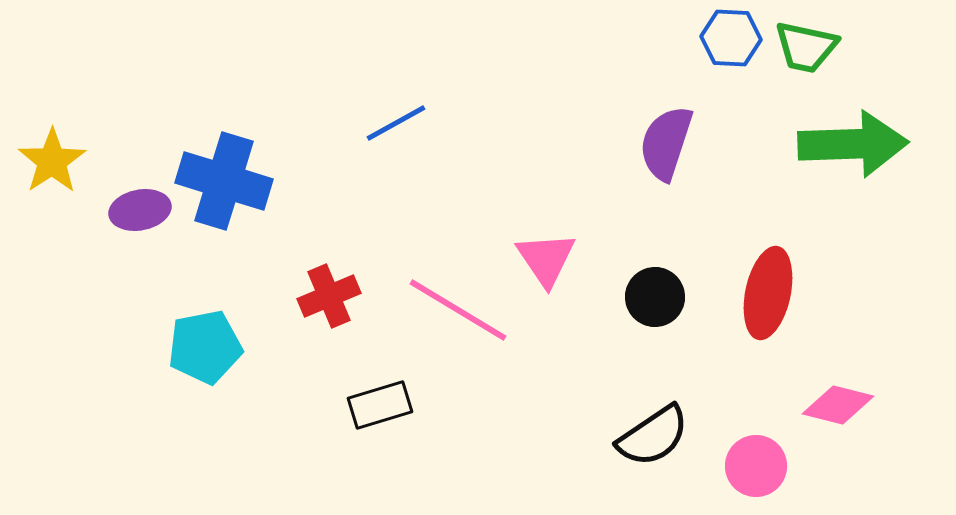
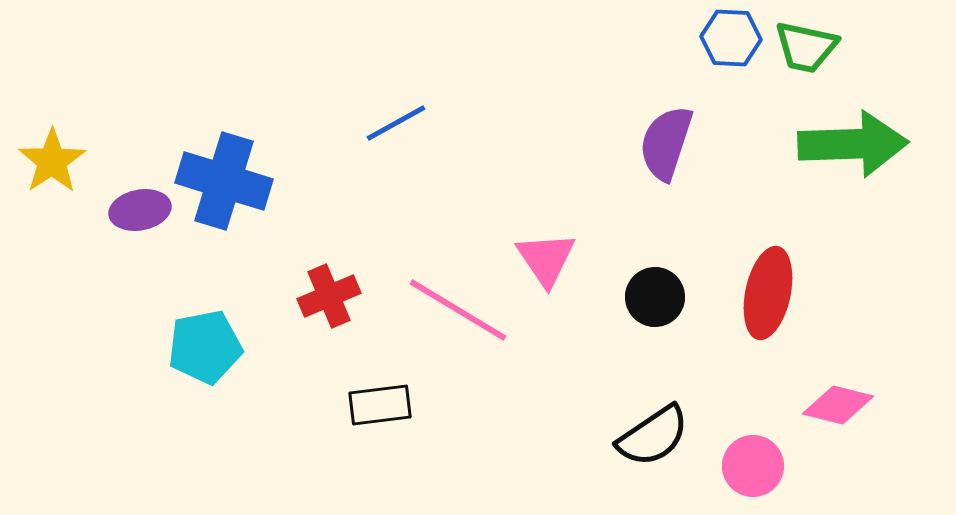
black rectangle: rotated 10 degrees clockwise
pink circle: moved 3 px left
